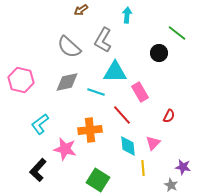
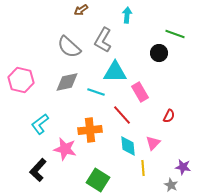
green line: moved 2 px left, 1 px down; rotated 18 degrees counterclockwise
